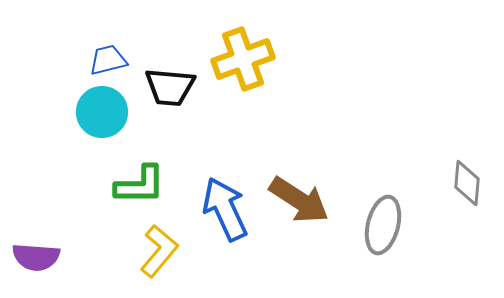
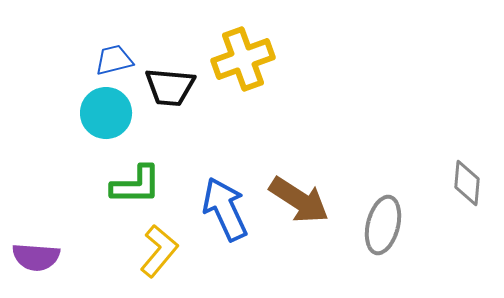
blue trapezoid: moved 6 px right
cyan circle: moved 4 px right, 1 px down
green L-shape: moved 4 px left
